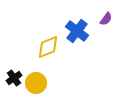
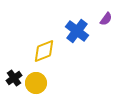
yellow diamond: moved 4 px left, 4 px down
